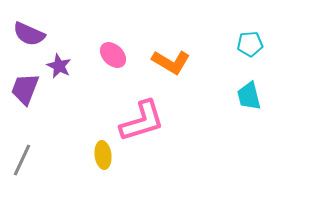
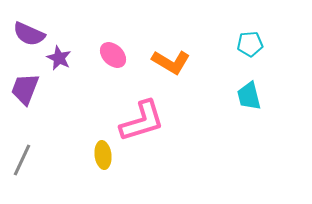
purple star: moved 8 px up
